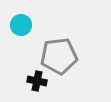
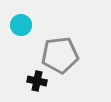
gray pentagon: moved 1 px right, 1 px up
